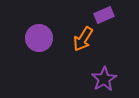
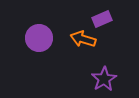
purple rectangle: moved 2 px left, 4 px down
orange arrow: rotated 75 degrees clockwise
